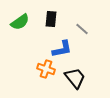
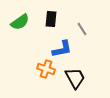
gray line: rotated 16 degrees clockwise
black trapezoid: rotated 10 degrees clockwise
